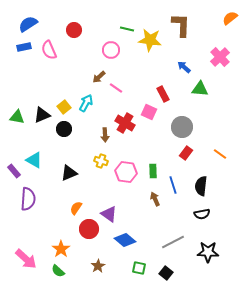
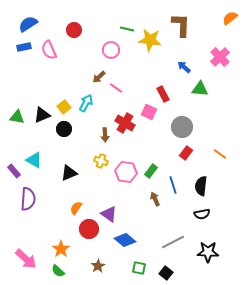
green rectangle at (153, 171): moved 2 px left; rotated 40 degrees clockwise
